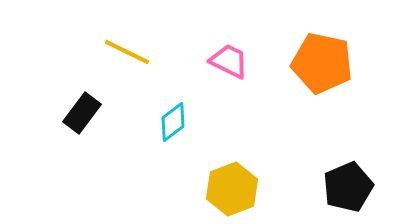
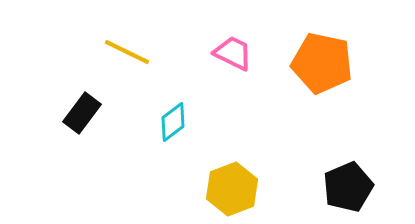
pink trapezoid: moved 4 px right, 8 px up
